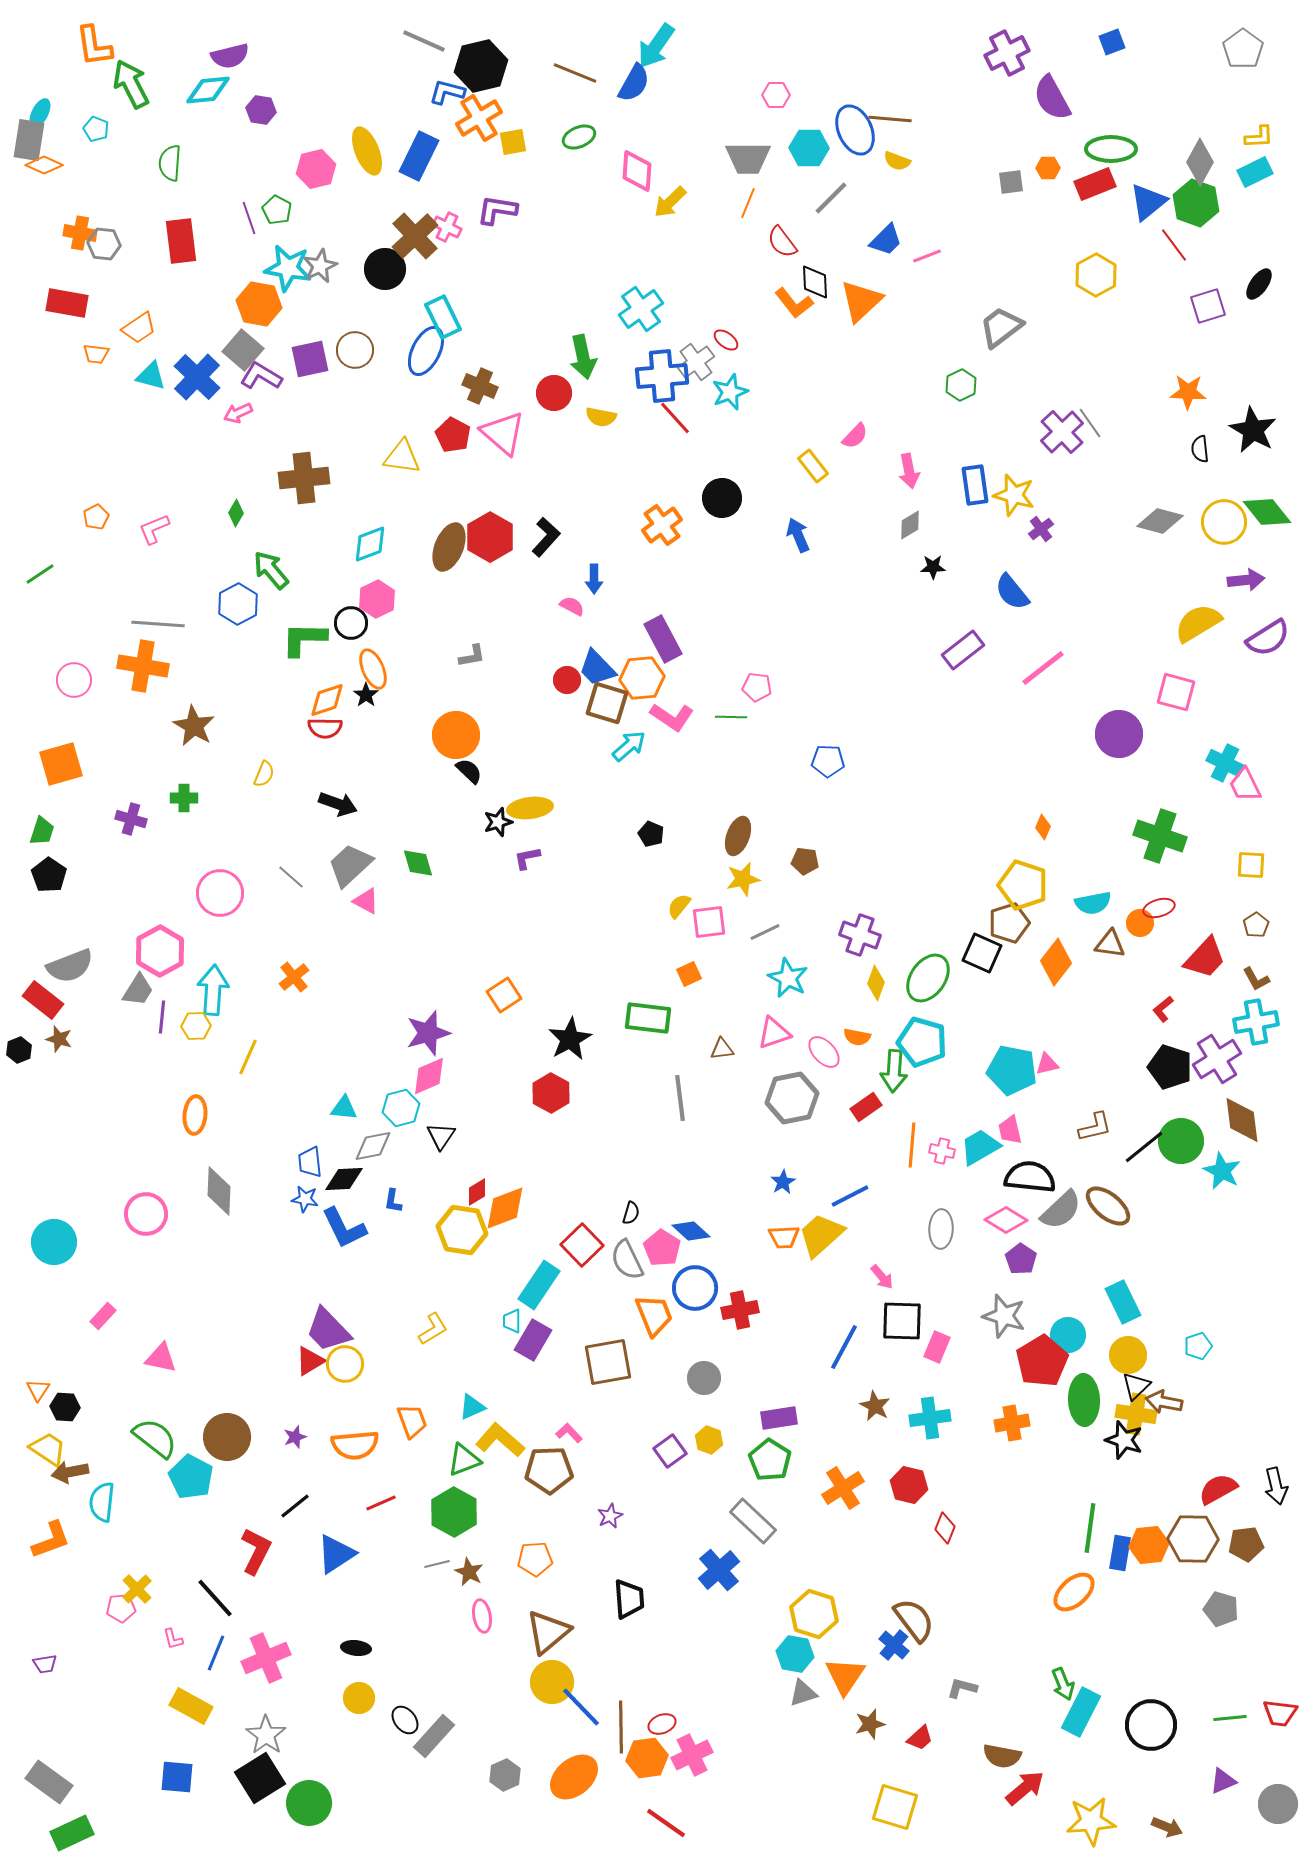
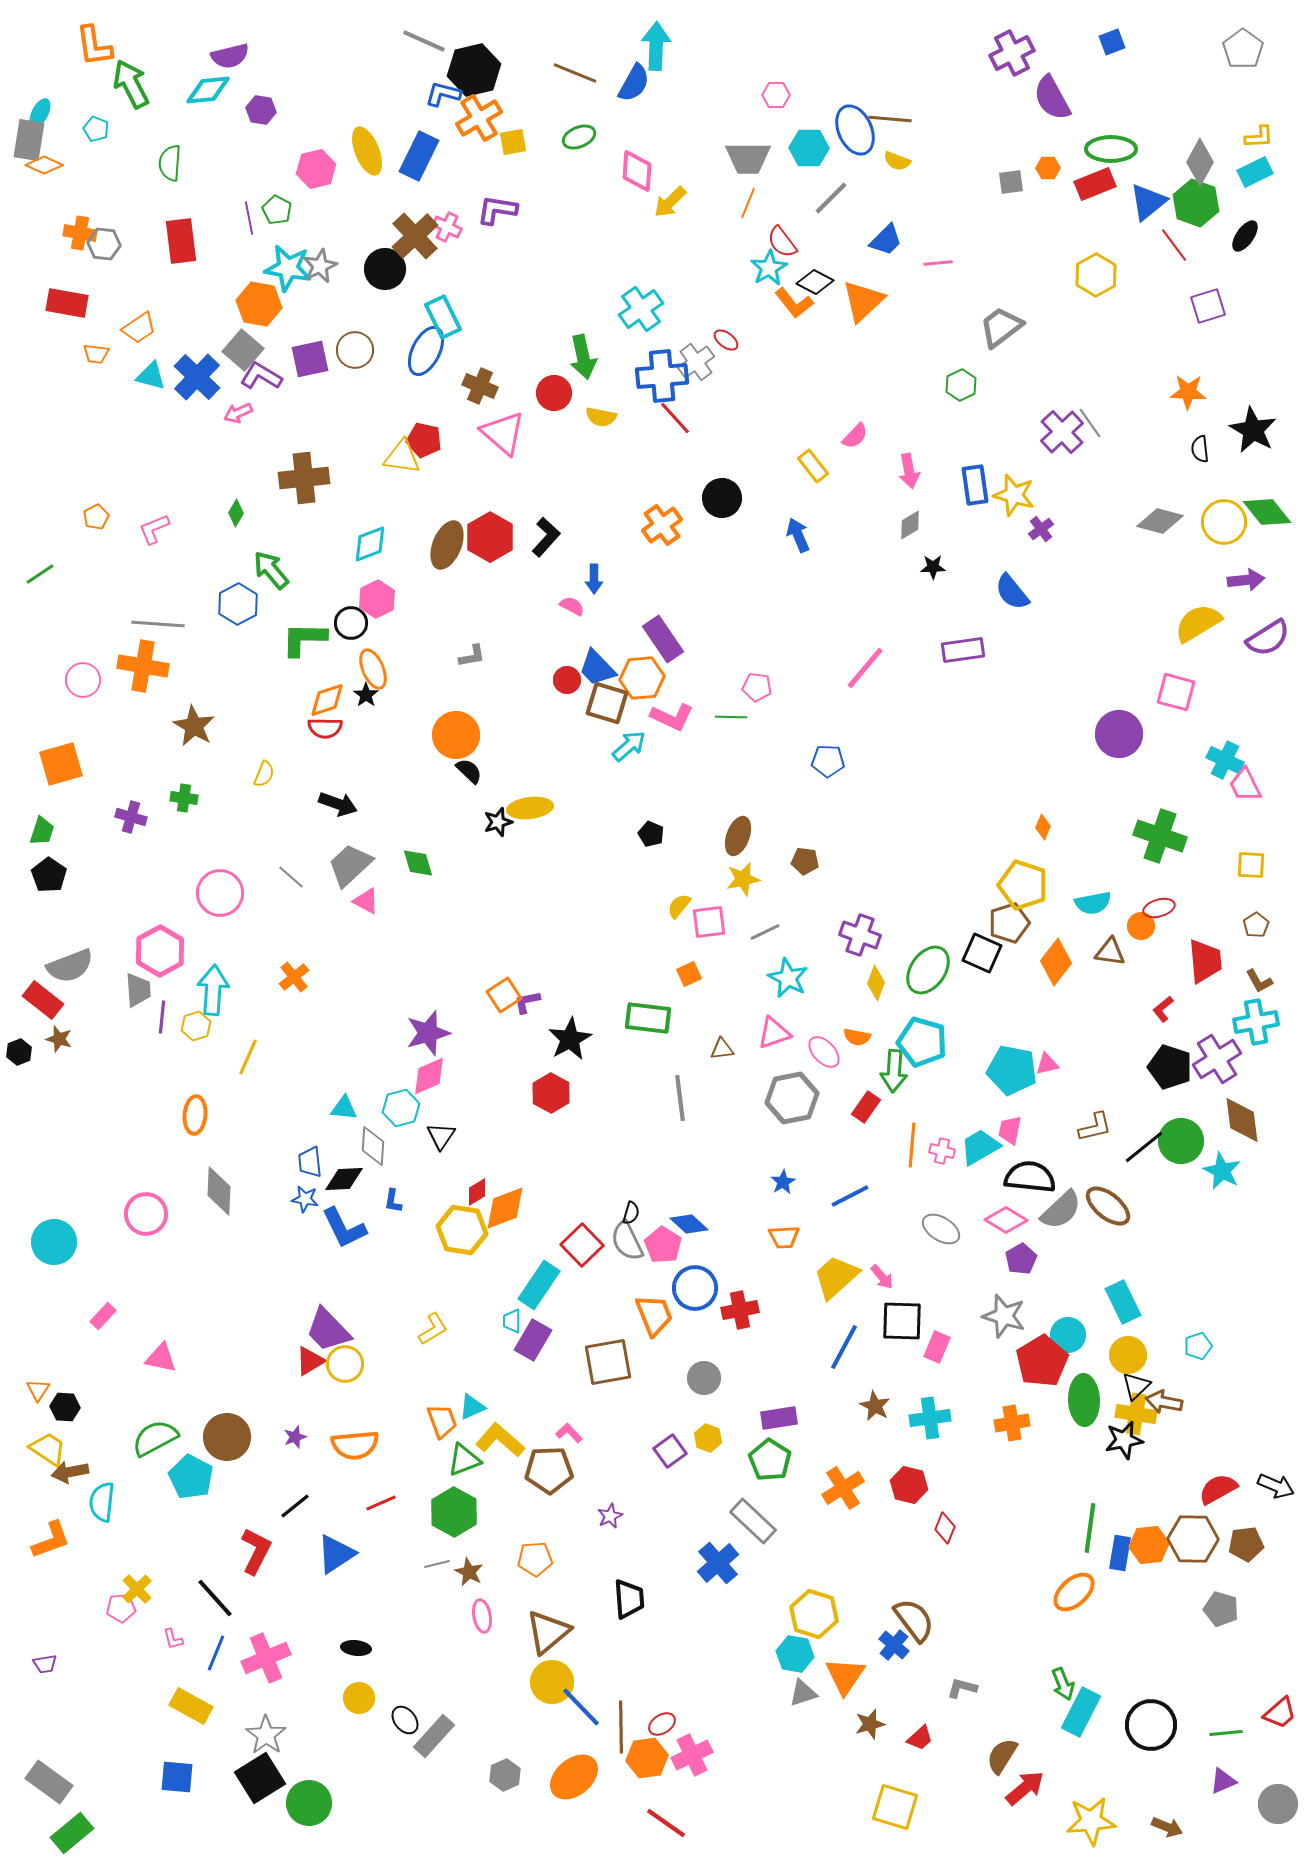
cyan arrow at (656, 46): rotated 147 degrees clockwise
purple cross at (1007, 53): moved 5 px right
black hexagon at (481, 66): moved 7 px left, 4 px down
blue L-shape at (447, 92): moved 4 px left, 2 px down
purple line at (249, 218): rotated 8 degrees clockwise
pink line at (927, 256): moved 11 px right, 7 px down; rotated 16 degrees clockwise
black diamond at (815, 282): rotated 60 degrees counterclockwise
black ellipse at (1259, 284): moved 14 px left, 48 px up
orange triangle at (861, 301): moved 2 px right
cyan star at (730, 392): moved 39 px right, 124 px up; rotated 9 degrees counterclockwise
red pentagon at (453, 435): moved 29 px left, 5 px down; rotated 16 degrees counterclockwise
brown ellipse at (449, 547): moved 2 px left, 2 px up
purple rectangle at (663, 639): rotated 6 degrees counterclockwise
purple rectangle at (963, 650): rotated 30 degrees clockwise
pink line at (1043, 668): moved 178 px left; rotated 12 degrees counterclockwise
pink circle at (74, 680): moved 9 px right
pink L-shape at (672, 717): rotated 9 degrees counterclockwise
cyan cross at (1225, 763): moved 3 px up
green cross at (184, 798): rotated 8 degrees clockwise
purple cross at (131, 819): moved 2 px up
purple L-shape at (527, 858): moved 144 px down
orange circle at (1140, 923): moved 1 px right, 3 px down
brown triangle at (1110, 944): moved 8 px down
red trapezoid at (1205, 958): moved 3 px down; rotated 48 degrees counterclockwise
green ellipse at (928, 978): moved 8 px up
brown L-shape at (1256, 979): moved 3 px right, 2 px down
gray trapezoid at (138, 990): rotated 36 degrees counterclockwise
yellow hexagon at (196, 1026): rotated 16 degrees counterclockwise
black hexagon at (19, 1050): moved 2 px down
red rectangle at (866, 1107): rotated 20 degrees counterclockwise
pink trapezoid at (1010, 1130): rotated 24 degrees clockwise
gray diamond at (373, 1146): rotated 75 degrees counterclockwise
gray ellipse at (941, 1229): rotated 60 degrees counterclockwise
blue diamond at (691, 1231): moved 2 px left, 7 px up
yellow trapezoid at (821, 1235): moved 15 px right, 42 px down
pink pentagon at (662, 1248): moved 1 px right, 3 px up
purple pentagon at (1021, 1259): rotated 8 degrees clockwise
gray semicircle at (627, 1260): moved 19 px up
orange trapezoid at (412, 1421): moved 30 px right
green semicircle at (155, 1438): rotated 66 degrees counterclockwise
yellow hexagon at (709, 1440): moved 1 px left, 2 px up
black star at (1124, 1440): rotated 30 degrees counterclockwise
black arrow at (1276, 1486): rotated 54 degrees counterclockwise
blue cross at (719, 1570): moved 1 px left, 7 px up
red trapezoid at (1280, 1713): rotated 48 degrees counterclockwise
green line at (1230, 1718): moved 4 px left, 15 px down
red ellipse at (662, 1724): rotated 12 degrees counterclockwise
brown semicircle at (1002, 1756): rotated 111 degrees clockwise
green rectangle at (72, 1833): rotated 15 degrees counterclockwise
